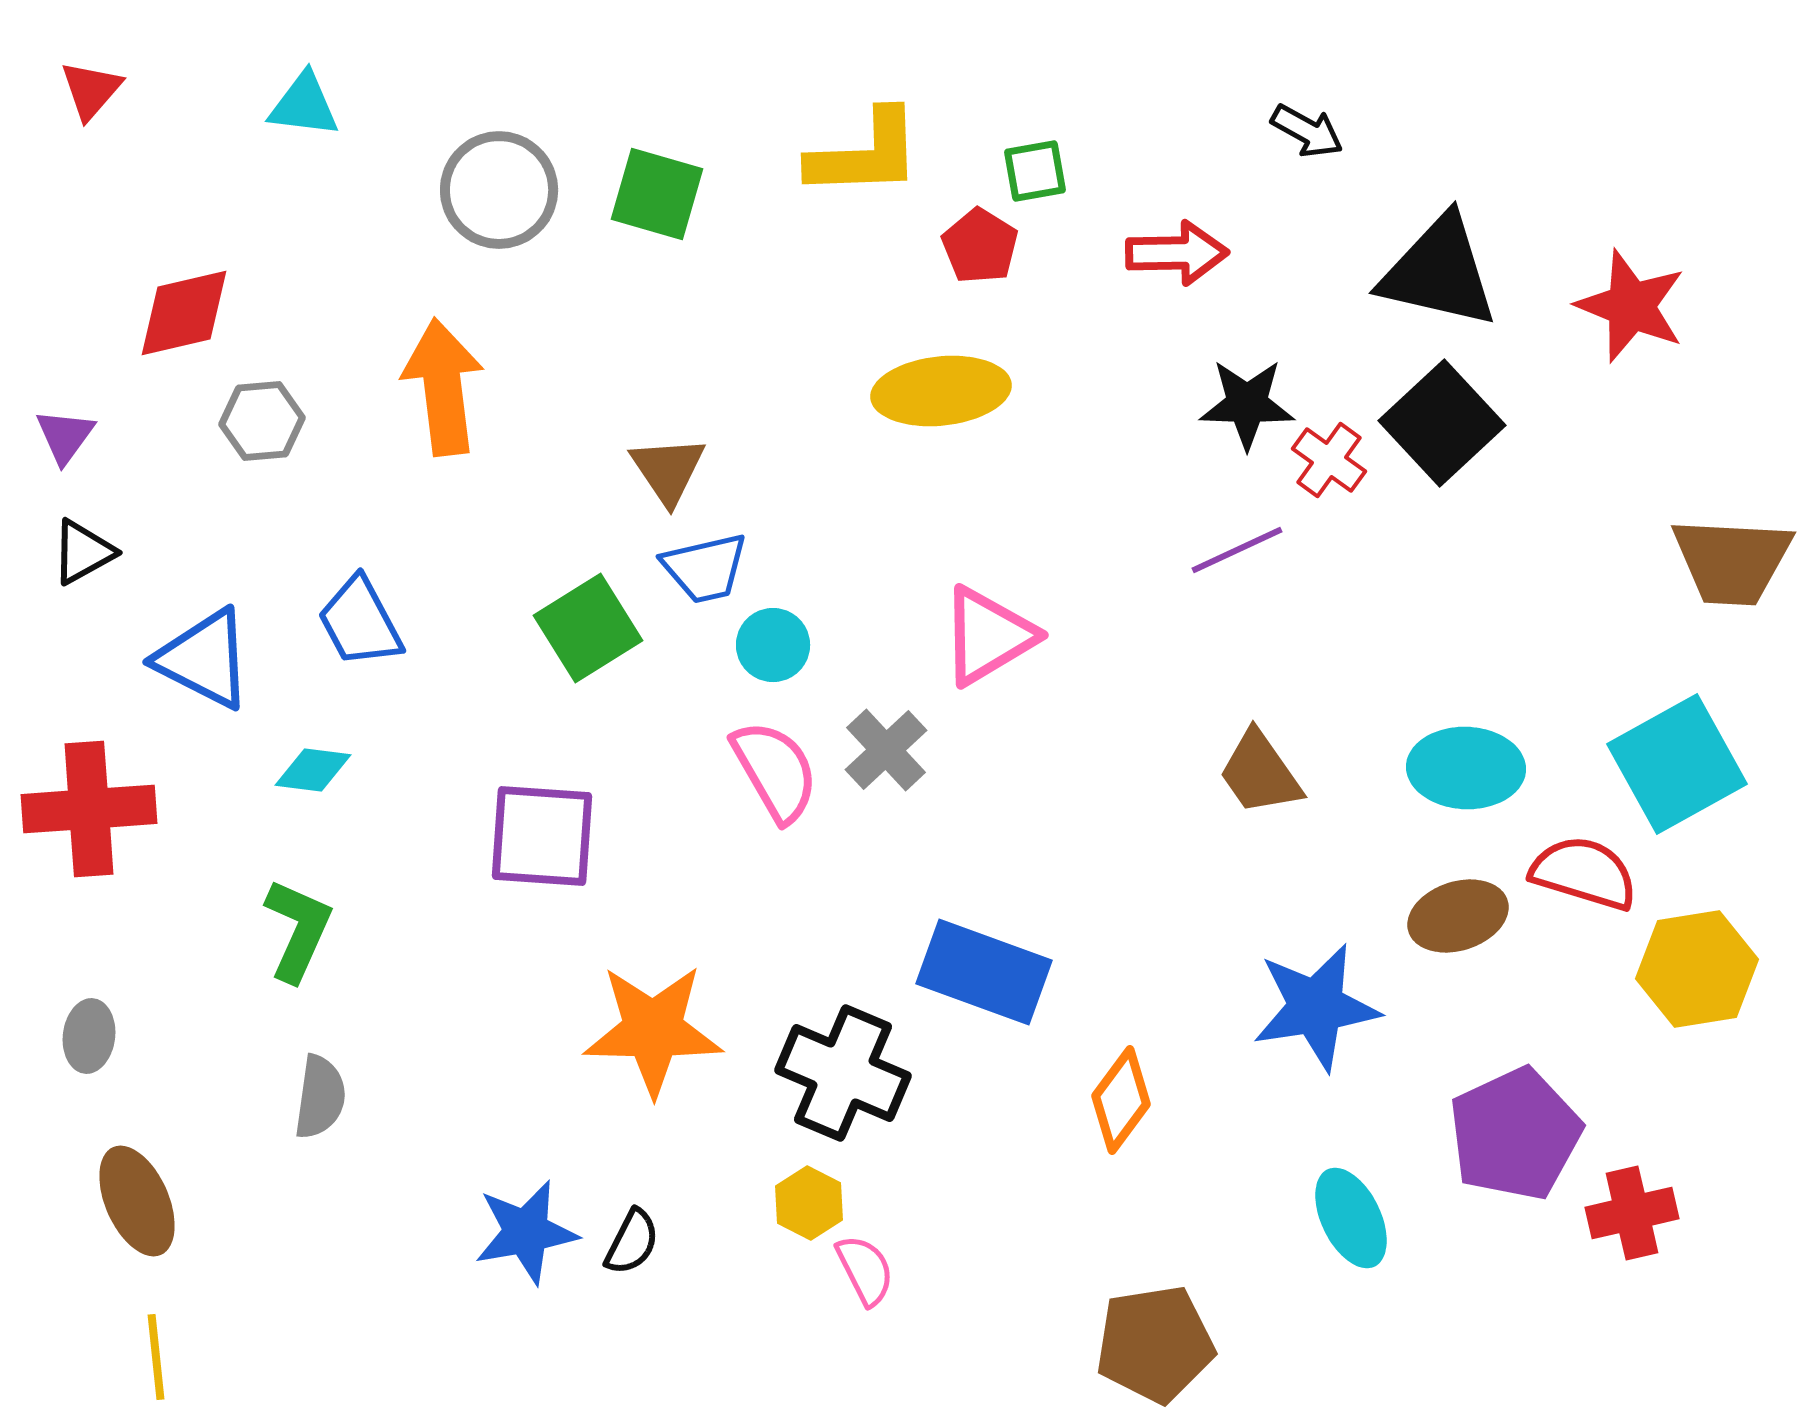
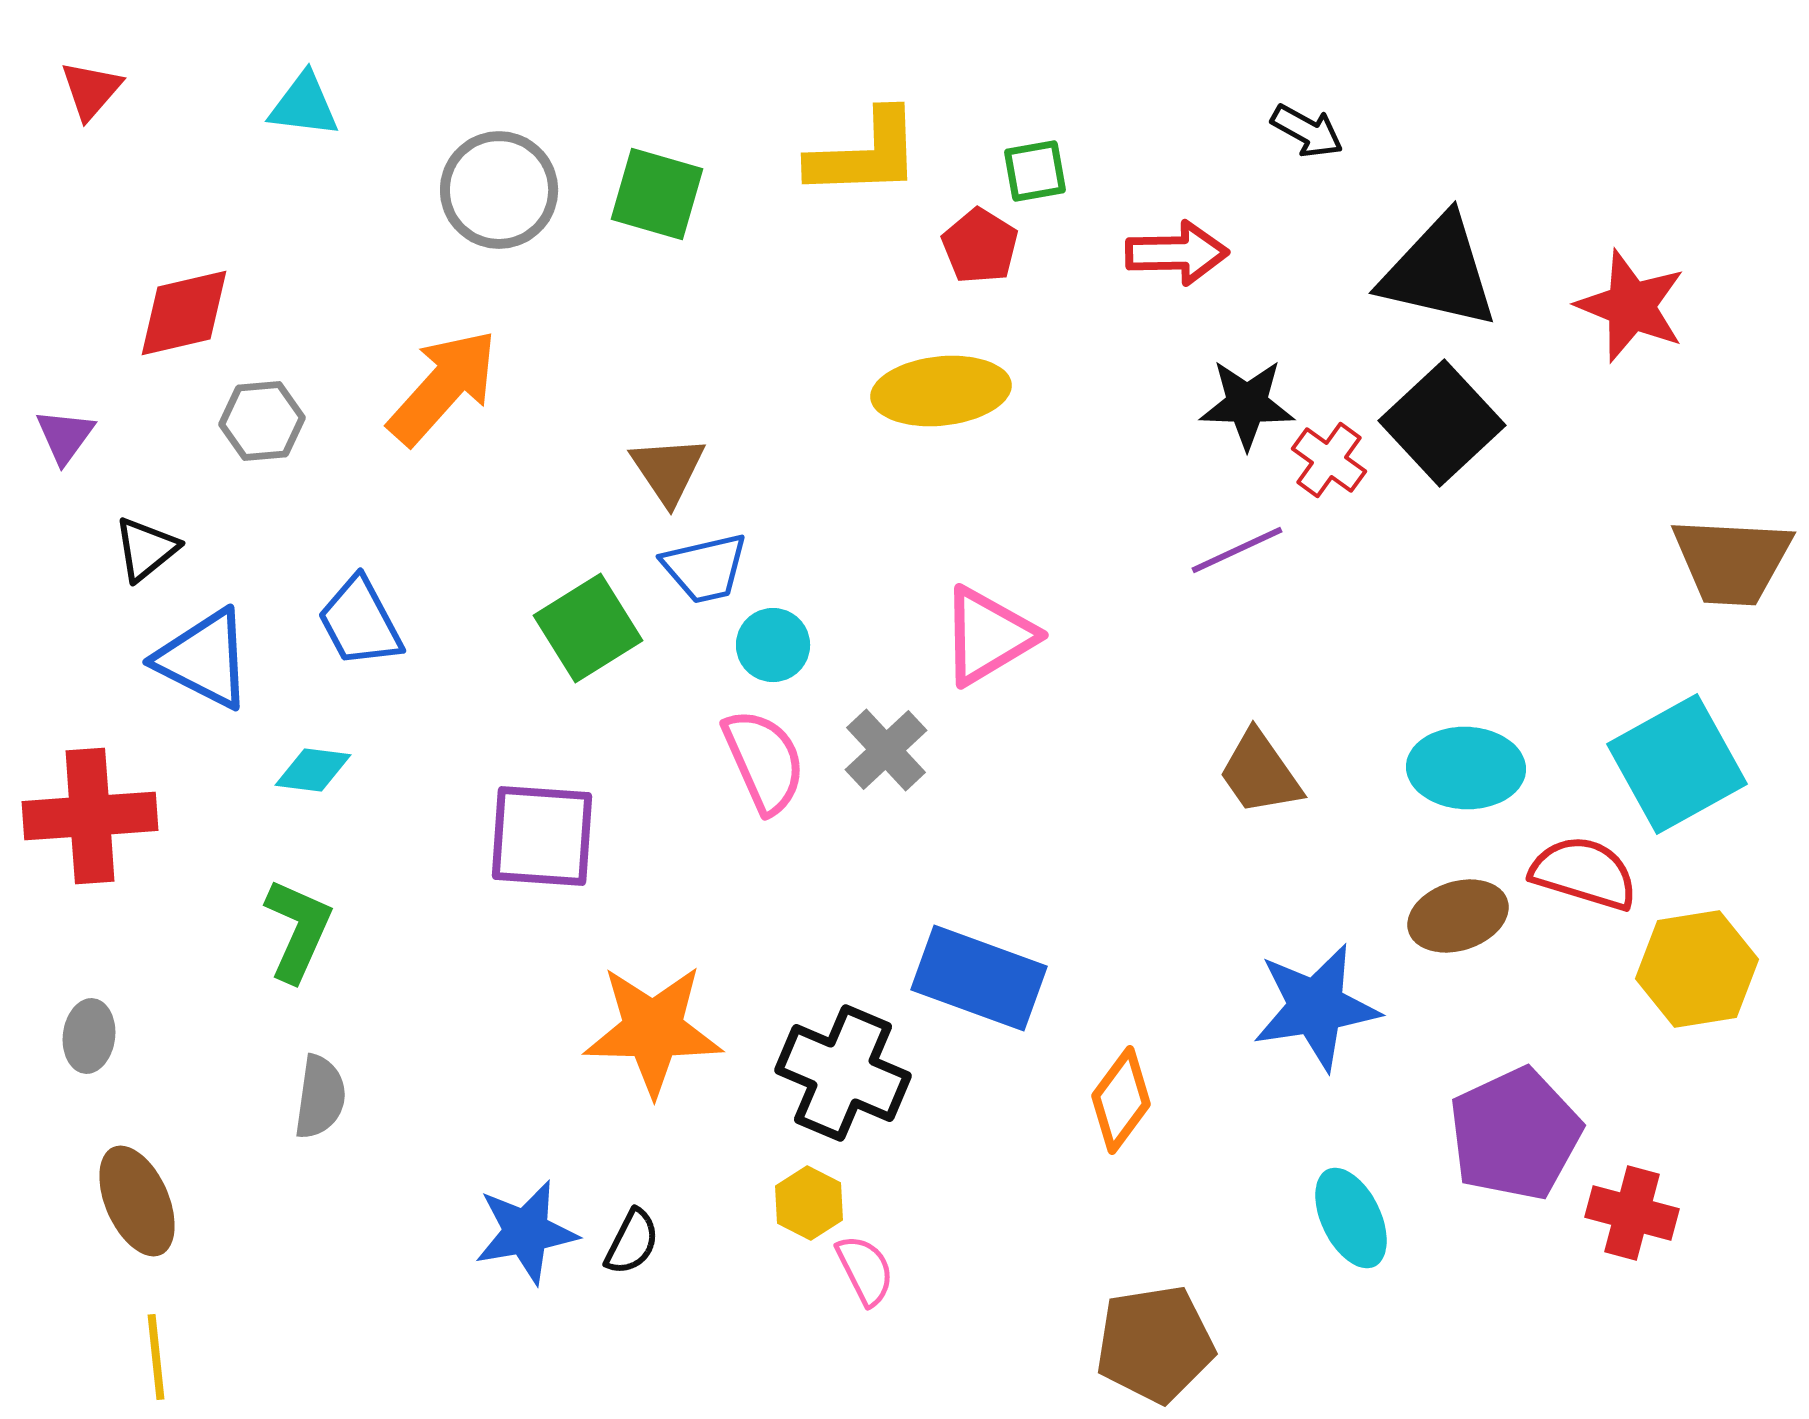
orange arrow at (443, 387): rotated 49 degrees clockwise
black triangle at (83, 552): moved 63 px right, 3 px up; rotated 10 degrees counterclockwise
pink semicircle at (775, 771): moved 11 px left, 10 px up; rotated 6 degrees clockwise
red cross at (89, 809): moved 1 px right, 7 px down
blue rectangle at (984, 972): moved 5 px left, 6 px down
red cross at (1632, 1213): rotated 28 degrees clockwise
